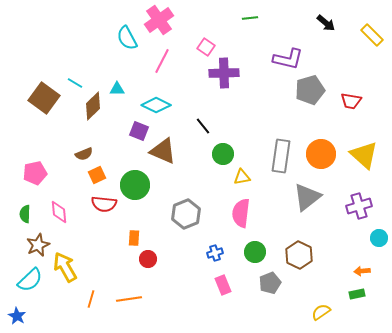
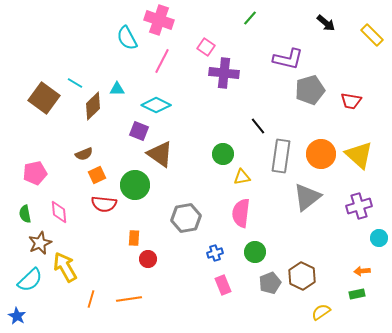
green line at (250, 18): rotated 42 degrees counterclockwise
pink cross at (159, 20): rotated 36 degrees counterclockwise
purple cross at (224, 73): rotated 8 degrees clockwise
black line at (203, 126): moved 55 px right
brown triangle at (163, 151): moved 3 px left, 3 px down; rotated 12 degrees clockwise
yellow triangle at (364, 155): moved 5 px left
green semicircle at (25, 214): rotated 12 degrees counterclockwise
gray hexagon at (186, 214): moved 4 px down; rotated 12 degrees clockwise
brown star at (38, 245): moved 2 px right, 2 px up
brown hexagon at (299, 255): moved 3 px right, 21 px down
